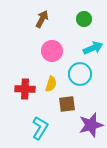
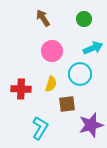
brown arrow: moved 1 px right, 1 px up; rotated 60 degrees counterclockwise
red cross: moved 4 px left
